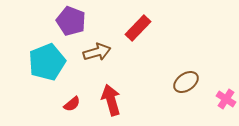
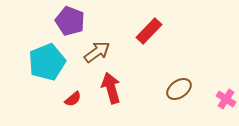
purple pentagon: moved 1 px left
red rectangle: moved 11 px right, 3 px down
brown arrow: rotated 20 degrees counterclockwise
brown ellipse: moved 7 px left, 7 px down
red arrow: moved 12 px up
red semicircle: moved 1 px right, 5 px up
